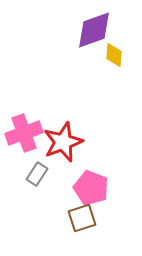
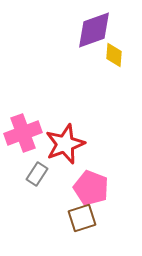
pink cross: moved 1 px left
red star: moved 2 px right, 2 px down
